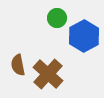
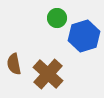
blue hexagon: rotated 12 degrees clockwise
brown semicircle: moved 4 px left, 1 px up
